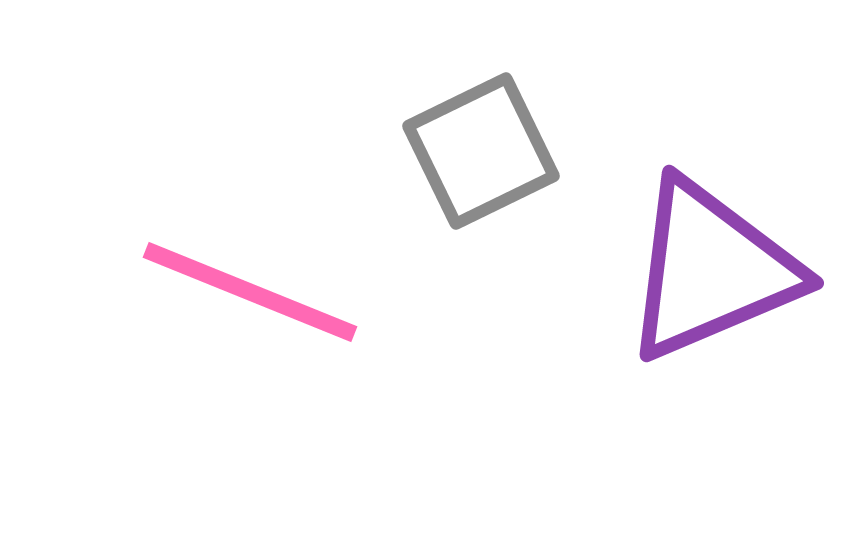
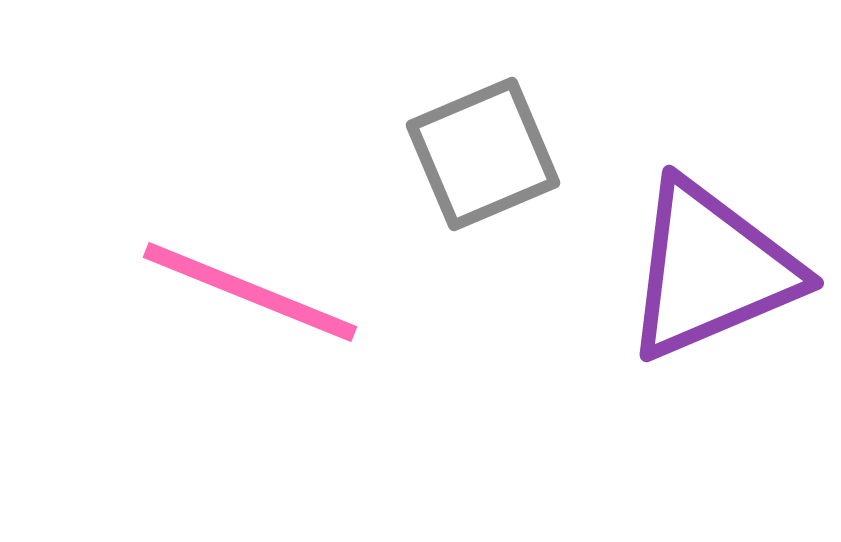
gray square: moved 2 px right, 3 px down; rotated 3 degrees clockwise
